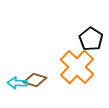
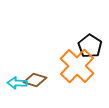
black pentagon: moved 1 px left, 7 px down
orange cross: moved 1 px up
